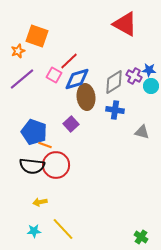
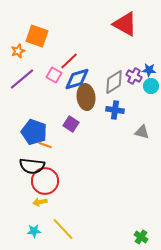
purple square: rotated 14 degrees counterclockwise
red circle: moved 11 px left, 16 px down
